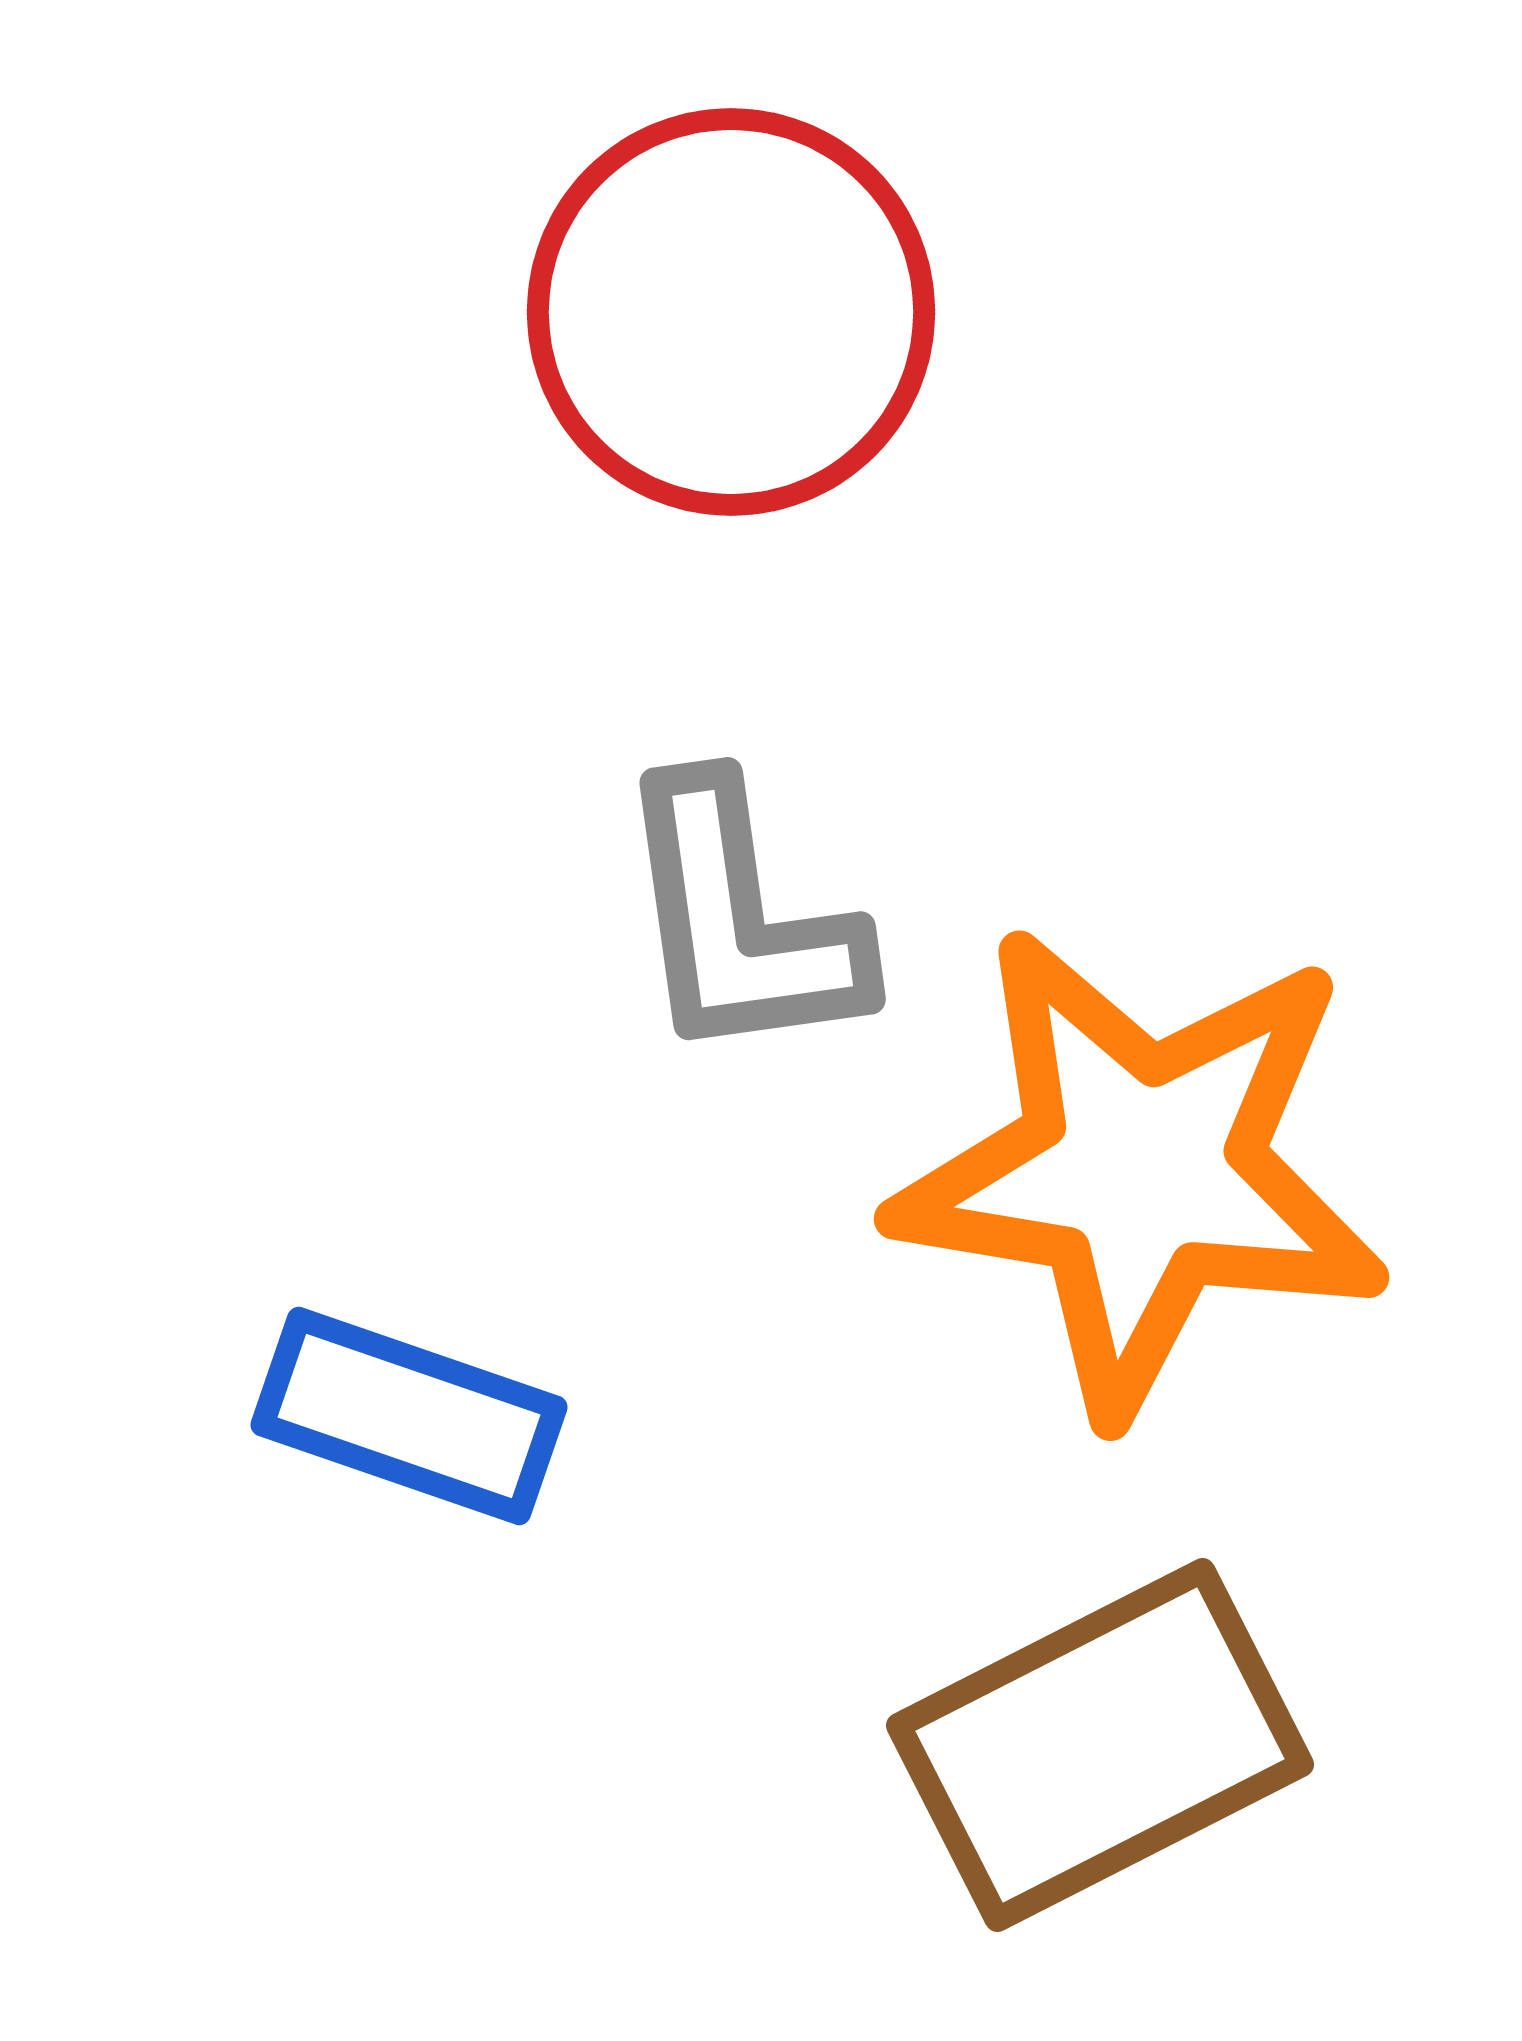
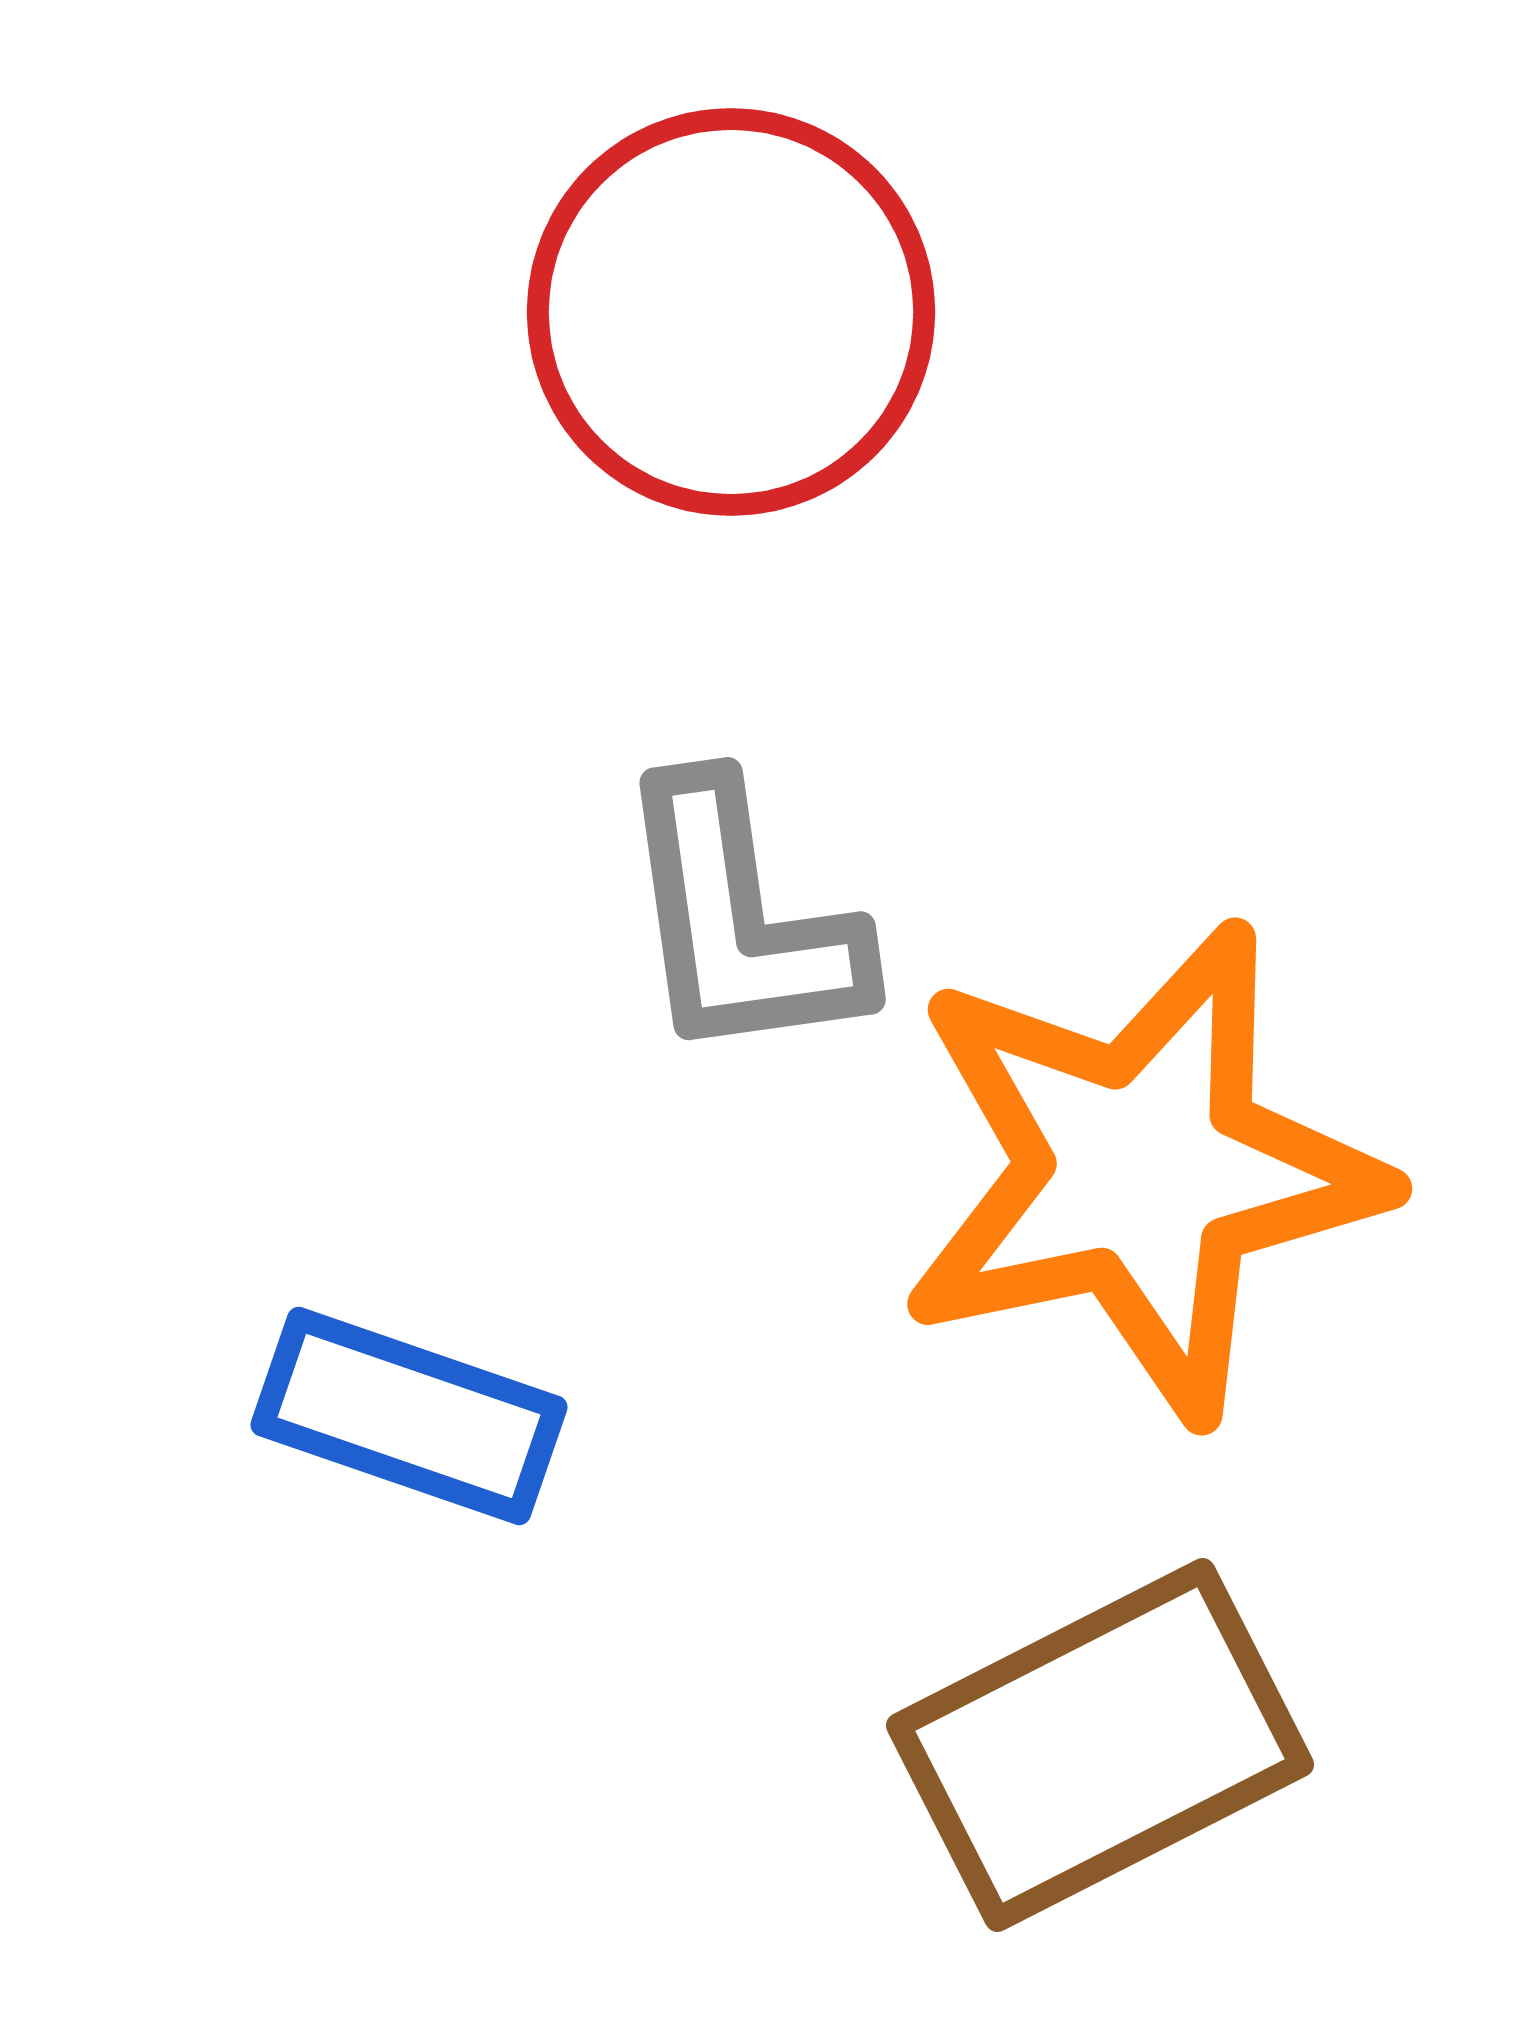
orange star: rotated 21 degrees counterclockwise
